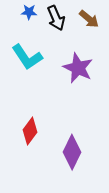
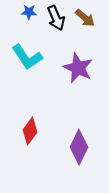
brown arrow: moved 4 px left, 1 px up
purple diamond: moved 7 px right, 5 px up
